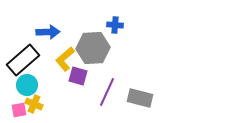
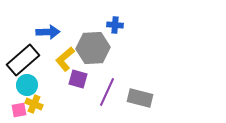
purple square: moved 3 px down
